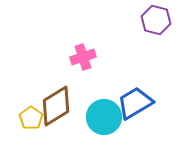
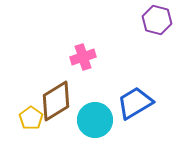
purple hexagon: moved 1 px right
brown diamond: moved 5 px up
cyan circle: moved 9 px left, 3 px down
